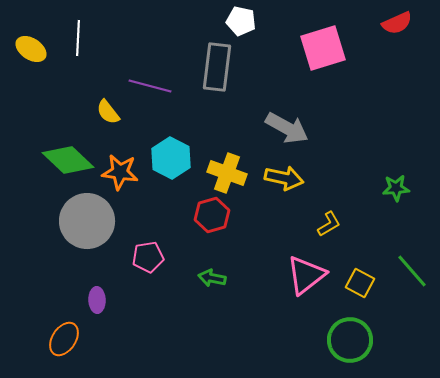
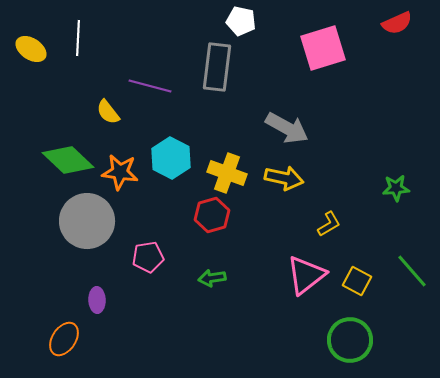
green arrow: rotated 20 degrees counterclockwise
yellow square: moved 3 px left, 2 px up
